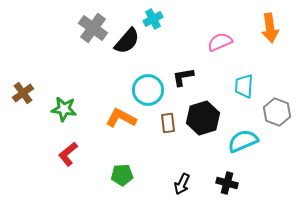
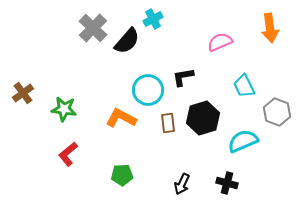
gray cross: rotated 8 degrees clockwise
cyan trapezoid: rotated 30 degrees counterclockwise
